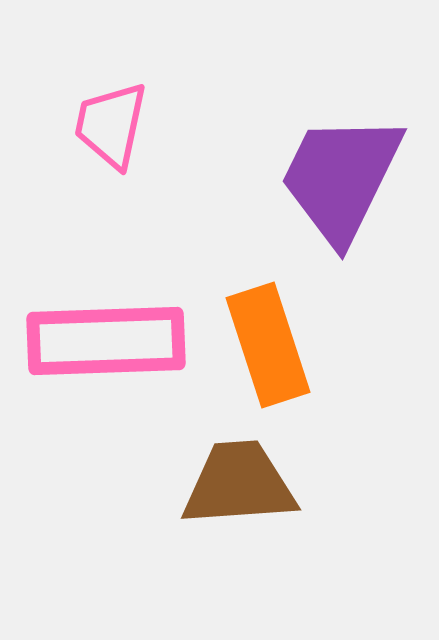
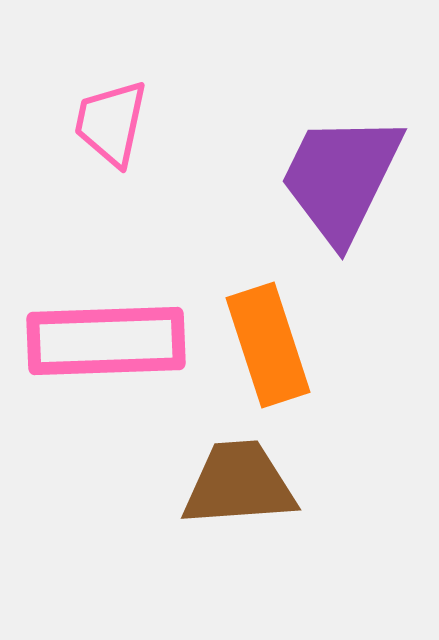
pink trapezoid: moved 2 px up
